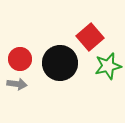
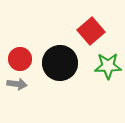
red square: moved 1 px right, 6 px up
green star: rotated 12 degrees clockwise
